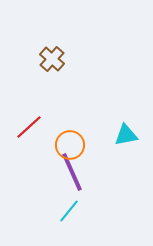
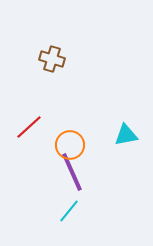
brown cross: rotated 25 degrees counterclockwise
